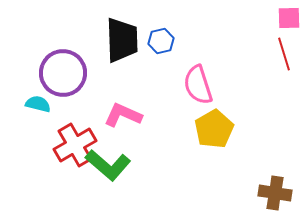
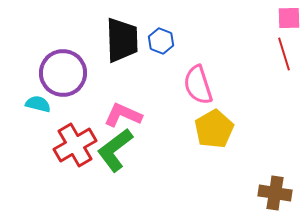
blue hexagon: rotated 25 degrees counterclockwise
green L-shape: moved 7 px right, 15 px up; rotated 102 degrees clockwise
